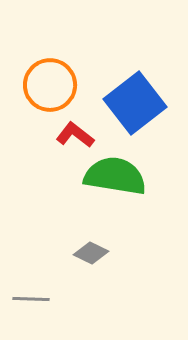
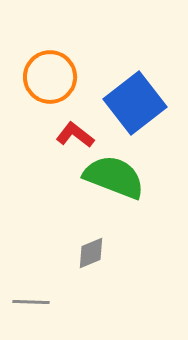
orange circle: moved 8 px up
green semicircle: moved 1 px left, 1 px down; rotated 12 degrees clockwise
gray diamond: rotated 48 degrees counterclockwise
gray line: moved 3 px down
